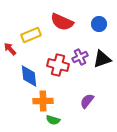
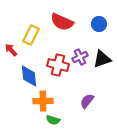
yellow rectangle: rotated 42 degrees counterclockwise
red arrow: moved 1 px right, 1 px down
